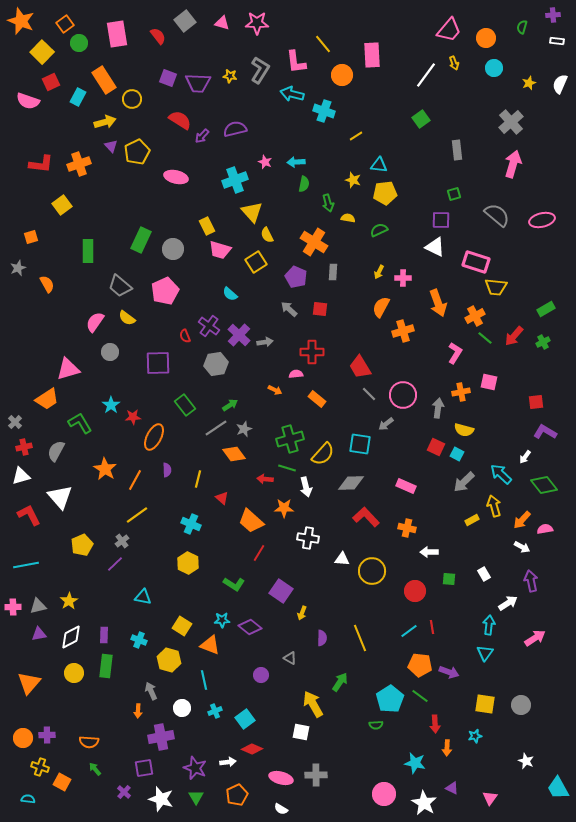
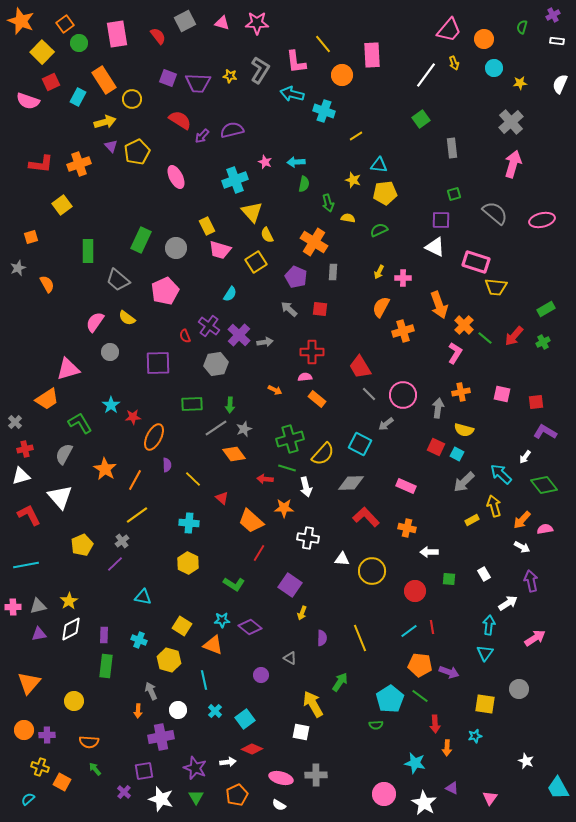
purple cross at (553, 15): rotated 24 degrees counterclockwise
gray square at (185, 21): rotated 10 degrees clockwise
orange circle at (486, 38): moved 2 px left, 1 px down
yellow star at (529, 83): moved 9 px left; rotated 16 degrees clockwise
purple semicircle at (235, 129): moved 3 px left, 1 px down
gray rectangle at (457, 150): moved 5 px left, 2 px up
pink ellipse at (176, 177): rotated 50 degrees clockwise
gray semicircle at (497, 215): moved 2 px left, 2 px up
gray circle at (173, 249): moved 3 px right, 1 px up
gray trapezoid at (120, 286): moved 2 px left, 6 px up
cyan semicircle at (230, 294): rotated 98 degrees counterclockwise
orange arrow at (438, 303): moved 1 px right, 2 px down
orange cross at (475, 316): moved 11 px left, 9 px down; rotated 18 degrees counterclockwise
pink semicircle at (296, 374): moved 9 px right, 3 px down
pink square at (489, 382): moved 13 px right, 12 px down
green rectangle at (185, 405): moved 7 px right, 1 px up; rotated 55 degrees counterclockwise
green arrow at (230, 405): rotated 126 degrees clockwise
cyan square at (360, 444): rotated 20 degrees clockwise
red cross at (24, 447): moved 1 px right, 2 px down
gray semicircle at (56, 451): moved 8 px right, 3 px down
purple semicircle at (167, 470): moved 5 px up
yellow line at (198, 479): moved 5 px left; rotated 60 degrees counterclockwise
cyan cross at (191, 524): moved 2 px left, 1 px up; rotated 18 degrees counterclockwise
purple square at (281, 591): moved 9 px right, 6 px up
white diamond at (71, 637): moved 8 px up
orange triangle at (210, 645): moved 3 px right
yellow circle at (74, 673): moved 28 px down
gray circle at (521, 705): moved 2 px left, 16 px up
white circle at (182, 708): moved 4 px left, 2 px down
cyan cross at (215, 711): rotated 24 degrees counterclockwise
orange circle at (23, 738): moved 1 px right, 8 px up
purple square at (144, 768): moved 3 px down
cyan semicircle at (28, 799): rotated 48 degrees counterclockwise
white semicircle at (281, 809): moved 2 px left, 4 px up
